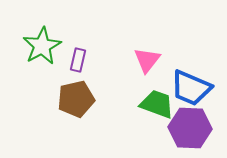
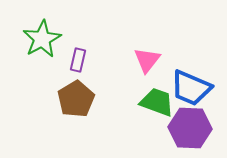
green star: moved 7 px up
brown pentagon: rotated 18 degrees counterclockwise
green trapezoid: moved 2 px up
